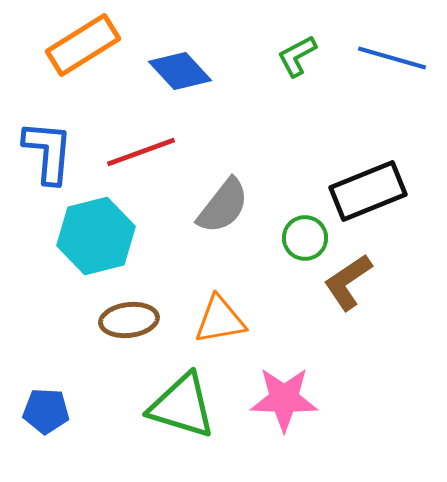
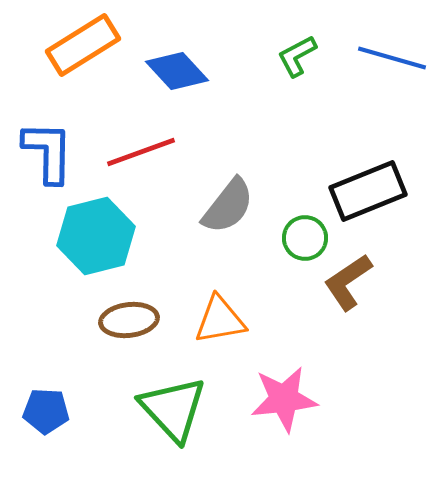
blue diamond: moved 3 px left
blue L-shape: rotated 4 degrees counterclockwise
gray semicircle: moved 5 px right
pink star: rotated 8 degrees counterclockwise
green triangle: moved 9 px left, 3 px down; rotated 30 degrees clockwise
